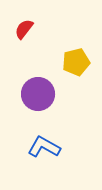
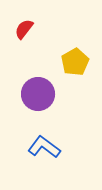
yellow pentagon: moved 1 px left; rotated 16 degrees counterclockwise
blue L-shape: rotated 8 degrees clockwise
